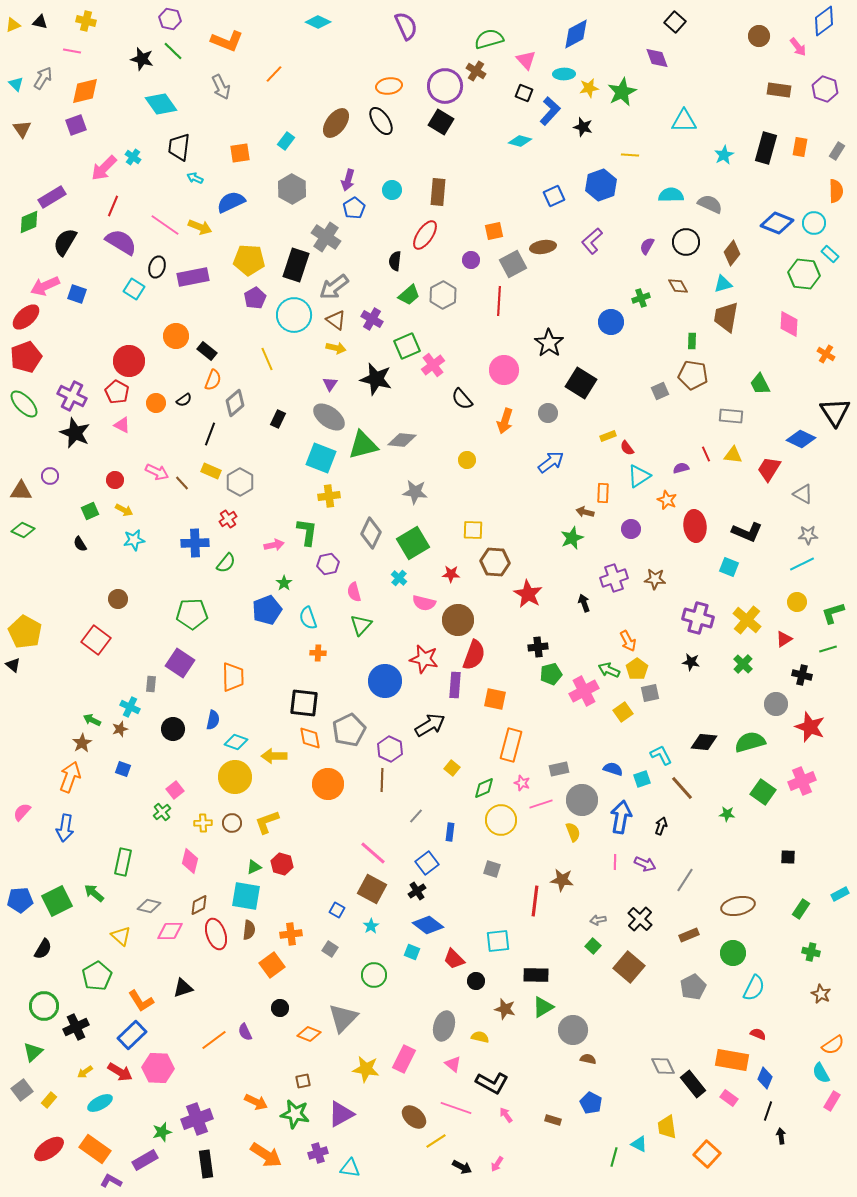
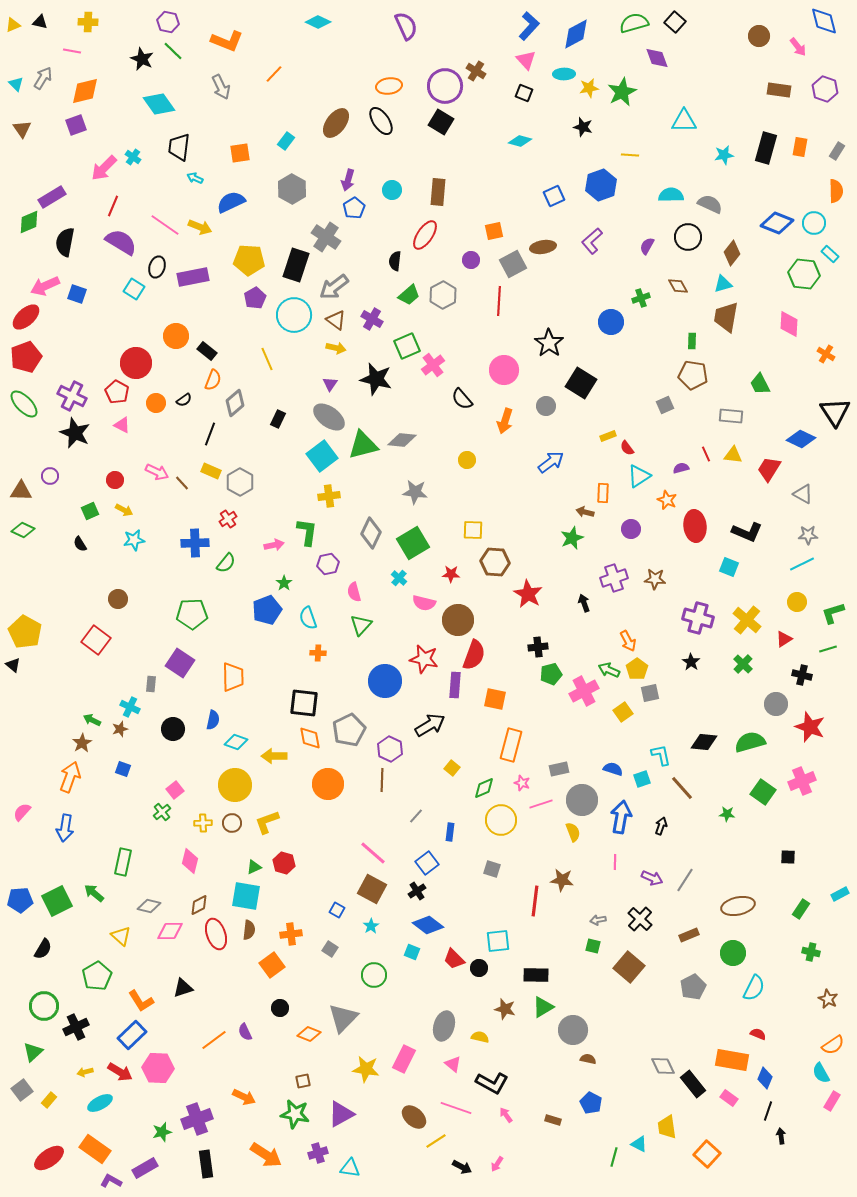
purple hexagon at (170, 19): moved 2 px left, 3 px down
yellow cross at (86, 21): moved 2 px right, 1 px down; rotated 12 degrees counterclockwise
blue diamond at (824, 21): rotated 68 degrees counterclockwise
green semicircle at (489, 39): moved 145 px right, 16 px up
black star at (142, 59): rotated 10 degrees clockwise
cyan diamond at (161, 104): moved 2 px left
blue L-shape at (550, 111): moved 21 px left, 85 px up
cyan star at (724, 155): rotated 18 degrees clockwise
black semicircle at (65, 242): rotated 20 degrees counterclockwise
black circle at (686, 242): moved 2 px right, 5 px up
red circle at (129, 361): moved 7 px right, 2 px down
gray square at (660, 391): moved 5 px right, 14 px down
gray circle at (548, 413): moved 2 px left, 7 px up
cyan square at (321, 458): moved 1 px right, 2 px up; rotated 32 degrees clockwise
black star at (691, 662): rotated 24 degrees clockwise
cyan L-shape at (661, 755): rotated 15 degrees clockwise
yellow circle at (235, 777): moved 8 px down
red hexagon at (282, 864): moved 2 px right, 1 px up
purple arrow at (645, 864): moved 7 px right, 14 px down
green square at (593, 946): rotated 28 degrees counterclockwise
black circle at (476, 981): moved 3 px right, 13 px up
brown star at (821, 994): moved 7 px right, 5 px down
yellow arrow at (85, 1072): rotated 21 degrees clockwise
orange arrow at (256, 1102): moved 12 px left, 5 px up
red ellipse at (49, 1149): moved 9 px down
purple rectangle at (145, 1160): moved 8 px down
